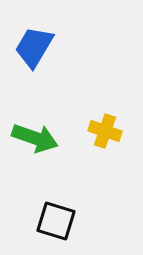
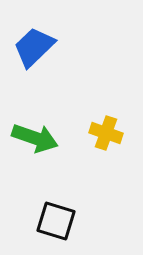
blue trapezoid: rotated 15 degrees clockwise
yellow cross: moved 1 px right, 2 px down
